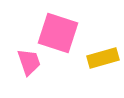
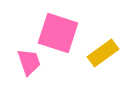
yellow rectangle: moved 5 px up; rotated 20 degrees counterclockwise
